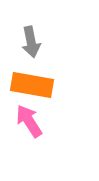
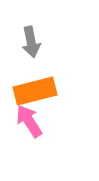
orange rectangle: moved 3 px right, 6 px down; rotated 24 degrees counterclockwise
